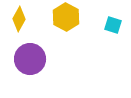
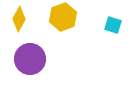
yellow hexagon: moved 3 px left; rotated 12 degrees clockwise
